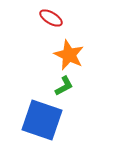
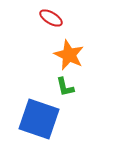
green L-shape: moved 1 px right, 1 px down; rotated 105 degrees clockwise
blue square: moved 3 px left, 1 px up
